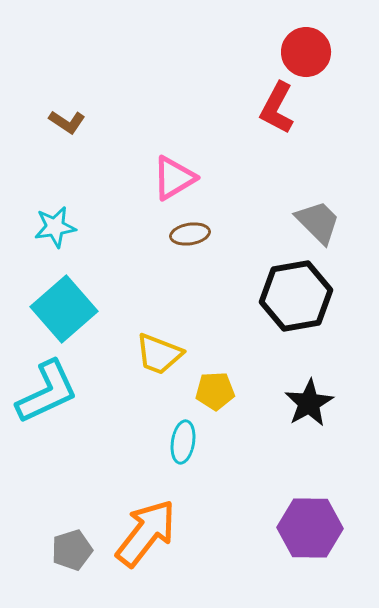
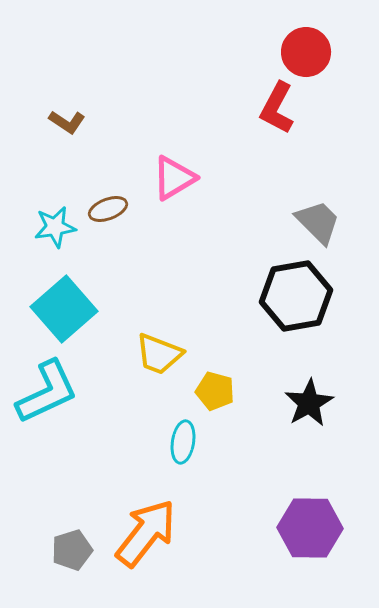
brown ellipse: moved 82 px left, 25 px up; rotated 12 degrees counterclockwise
yellow pentagon: rotated 18 degrees clockwise
